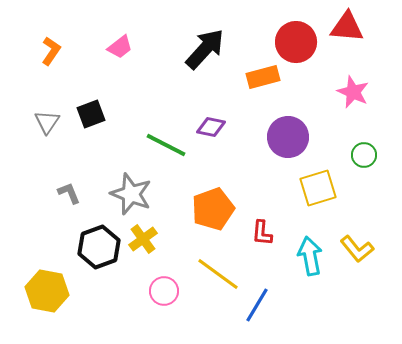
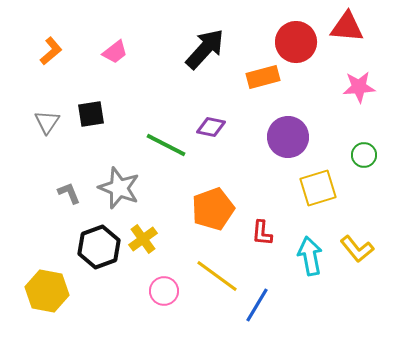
pink trapezoid: moved 5 px left, 5 px down
orange L-shape: rotated 16 degrees clockwise
pink star: moved 6 px right, 5 px up; rotated 28 degrees counterclockwise
black square: rotated 12 degrees clockwise
gray star: moved 12 px left, 6 px up
yellow line: moved 1 px left, 2 px down
